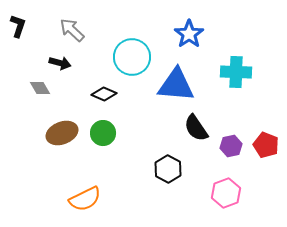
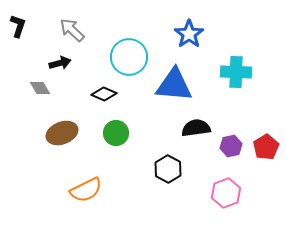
cyan circle: moved 3 px left
black arrow: rotated 30 degrees counterclockwise
blue triangle: moved 2 px left
black semicircle: rotated 116 degrees clockwise
green circle: moved 13 px right
red pentagon: moved 2 px down; rotated 20 degrees clockwise
orange semicircle: moved 1 px right, 9 px up
